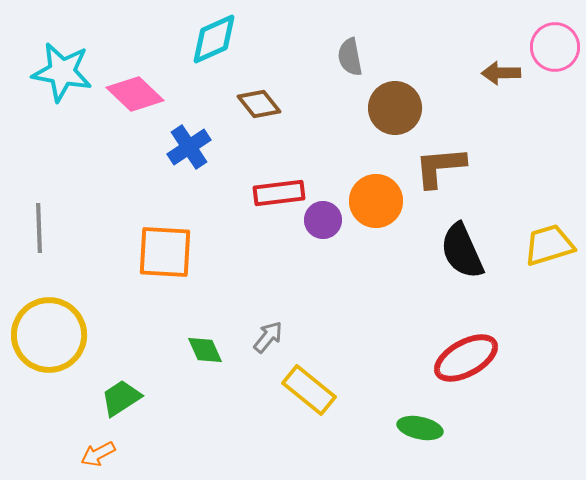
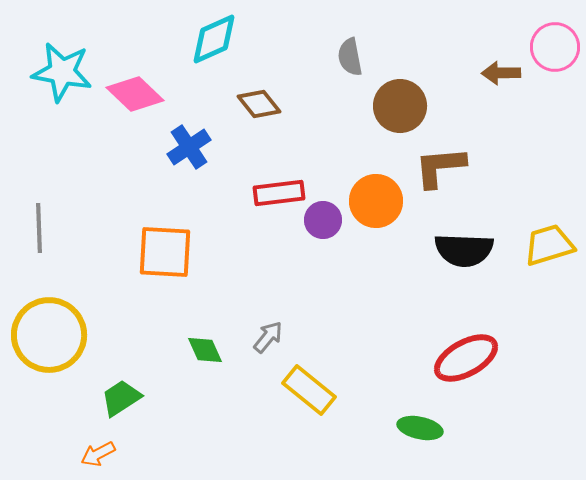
brown circle: moved 5 px right, 2 px up
black semicircle: moved 2 px right, 1 px up; rotated 64 degrees counterclockwise
